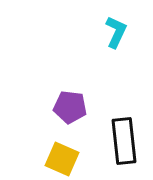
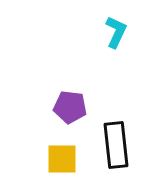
black rectangle: moved 8 px left, 4 px down
yellow square: rotated 24 degrees counterclockwise
